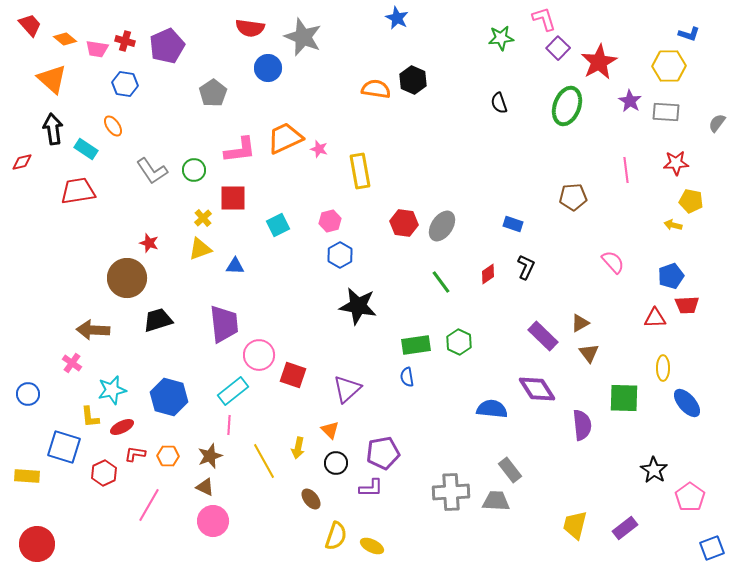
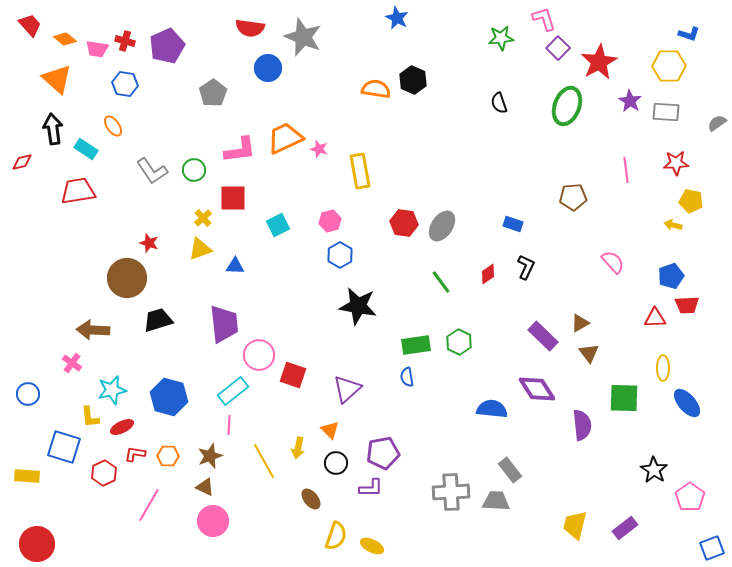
orange triangle at (52, 79): moved 5 px right
gray semicircle at (717, 123): rotated 18 degrees clockwise
